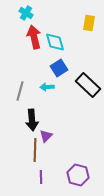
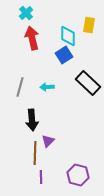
cyan cross: rotated 16 degrees clockwise
yellow rectangle: moved 2 px down
red arrow: moved 2 px left, 1 px down
cyan diamond: moved 13 px right, 6 px up; rotated 15 degrees clockwise
blue square: moved 5 px right, 13 px up
black rectangle: moved 2 px up
gray line: moved 4 px up
purple triangle: moved 2 px right, 5 px down
brown line: moved 3 px down
